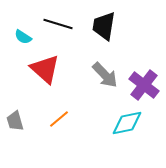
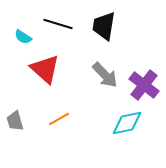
orange line: rotated 10 degrees clockwise
